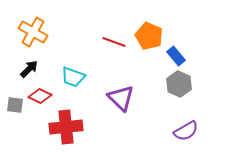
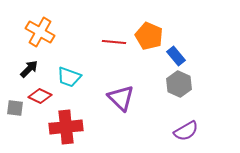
orange cross: moved 7 px right
red line: rotated 15 degrees counterclockwise
cyan trapezoid: moved 4 px left
gray square: moved 3 px down
